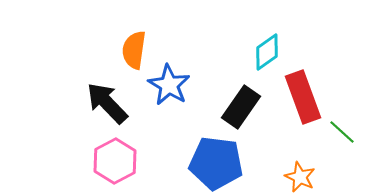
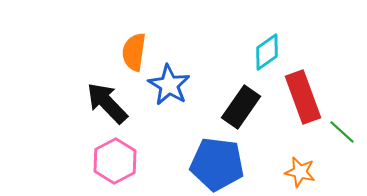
orange semicircle: moved 2 px down
blue pentagon: moved 1 px right, 1 px down
orange star: moved 5 px up; rotated 12 degrees counterclockwise
